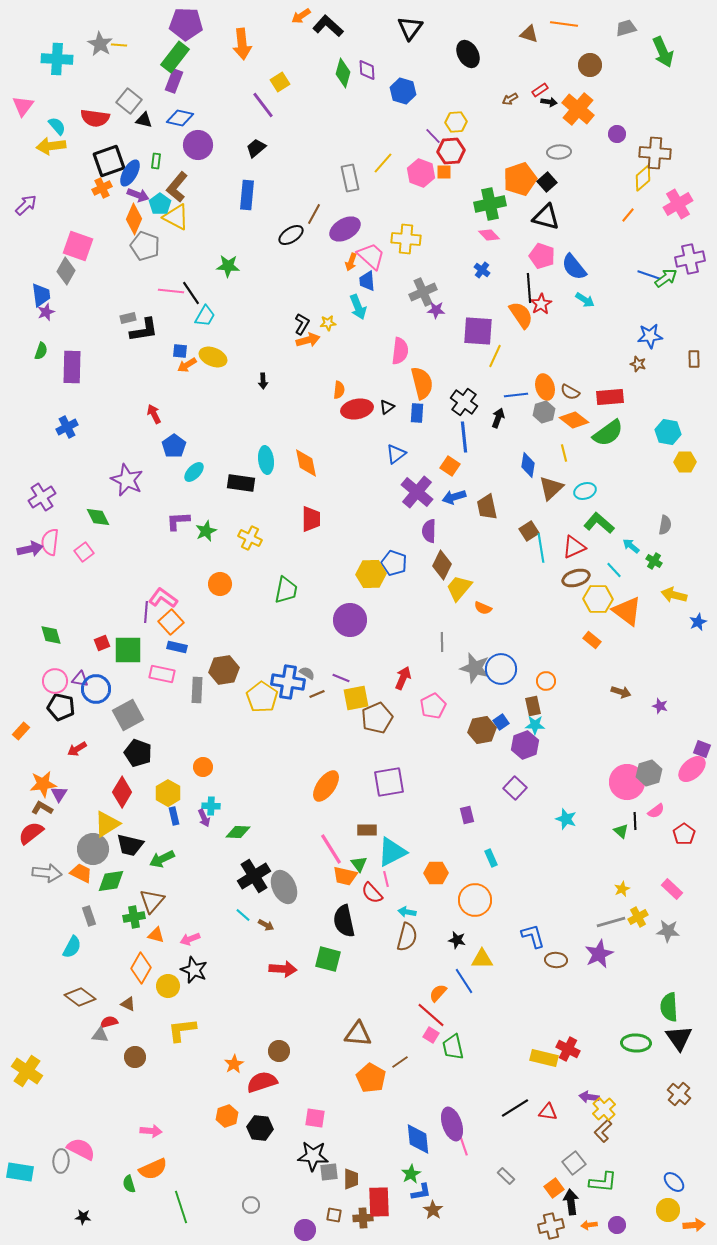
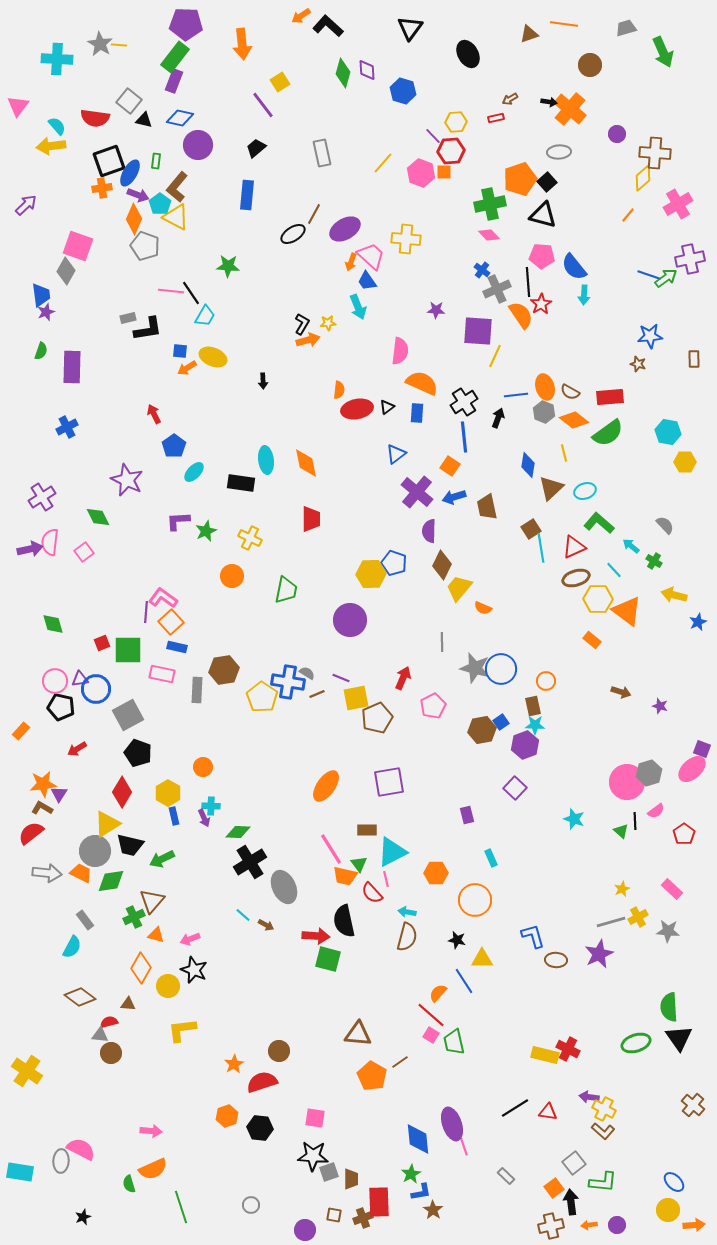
brown triangle at (529, 34): rotated 36 degrees counterclockwise
red rectangle at (540, 90): moved 44 px left, 28 px down; rotated 21 degrees clockwise
pink triangle at (23, 106): moved 5 px left
orange cross at (578, 109): moved 8 px left
gray rectangle at (350, 178): moved 28 px left, 25 px up
orange cross at (102, 188): rotated 18 degrees clockwise
black triangle at (546, 217): moved 3 px left, 2 px up
black ellipse at (291, 235): moved 2 px right, 1 px up
pink pentagon at (542, 256): rotated 15 degrees counterclockwise
blue trapezoid at (367, 281): rotated 30 degrees counterclockwise
black line at (529, 288): moved 1 px left, 6 px up
gray cross at (423, 292): moved 74 px right, 3 px up
cyan arrow at (585, 300): moved 1 px left, 5 px up; rotated 60 degrees clockwise
black L-shape at (144, 330): moved 4 px right, 1 px up
orange arrow at (187, 365): moved 3 px down
orange semicircle at (422, 383): rotated 52 degrees counterclockwise
black cross at (464, 402): rotated 20 degrees clockwise
gray hexagon at (544, 412): rotated 20 degrees counterclockwise
gray semicircle at (665, 525): rotated 54 degrees counterclockwise
brown square at (529, 531): moved 2 px right, 2 px up
orange circle at (220, 584): moved 12 px right, 8 px up
green diamond at (51, 635): moved 2 px right, 11 px up
purple triangle at (80, 679): rotated 18 degrees counterclockwise
cyan star at (566, 819): moved 8 px right
gray circle at (93, 849): moved 2 px right, 2 px down
black cross at (254, 876): moved 4 px left, 14 px up
gray rectangle at (89, 916): moved 4 px left, 4 px down; rotated 18 degrees counterclockwise
green cross at (134, 917): rotated 15 degrees counterclockwise
red arrow at (283, 969): moved 33 px right, 33 px up
brown triangle at (128, 1004): rotated 21 degrees counterclockwise
green ellipse at (636, 1043): rotated 20 degrees counterclockwise
green trapezoid at (453, 1047): moved 1 px right, 5 px up
brown circle at (135, 1057): moved 24 px left, 4 px up
yellow rectangle at (544, 1058): moved 1 px right, 3 px up
orange pentagon at (371, 1078): moved 1 px right, 2 px up
brown cross at (679, 1094): moved 14 px right, 11 px down
yellow cross at (604, 1109): rotated 20 degrees counterclockwise
brown L-shape at (603, 1131): rotated 95 degrees counterclockwise
gray square at (329, 1172): rotated 12 degrees counterclockwise
black star at (83, 1217): rotated 28 degrees counterclockwise
brown cross at (363, 1218): rotated 18 degrees counterclockwise
